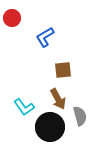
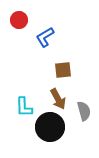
red circle: moved 7 px right, 2 px down
cyan L-shape: rotated 35 degrees clockwise
gray semicircle: moved 4 px right, 5 px up
